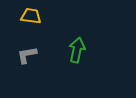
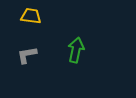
green arrow: moved 1 px left
